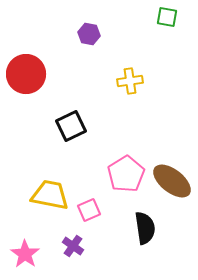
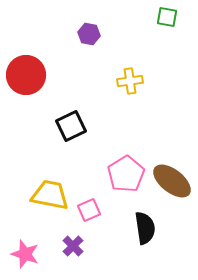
red circle: moved 1 px down
purple cross: rotated 10 degrees clockwise
pink star: rotated 16 degrees counterclockwise
